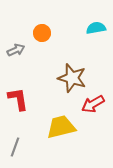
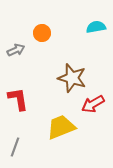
cyan semicircle: moved 1 px up
yellow trapezoid: rotated 8 degrees counterclockwise
